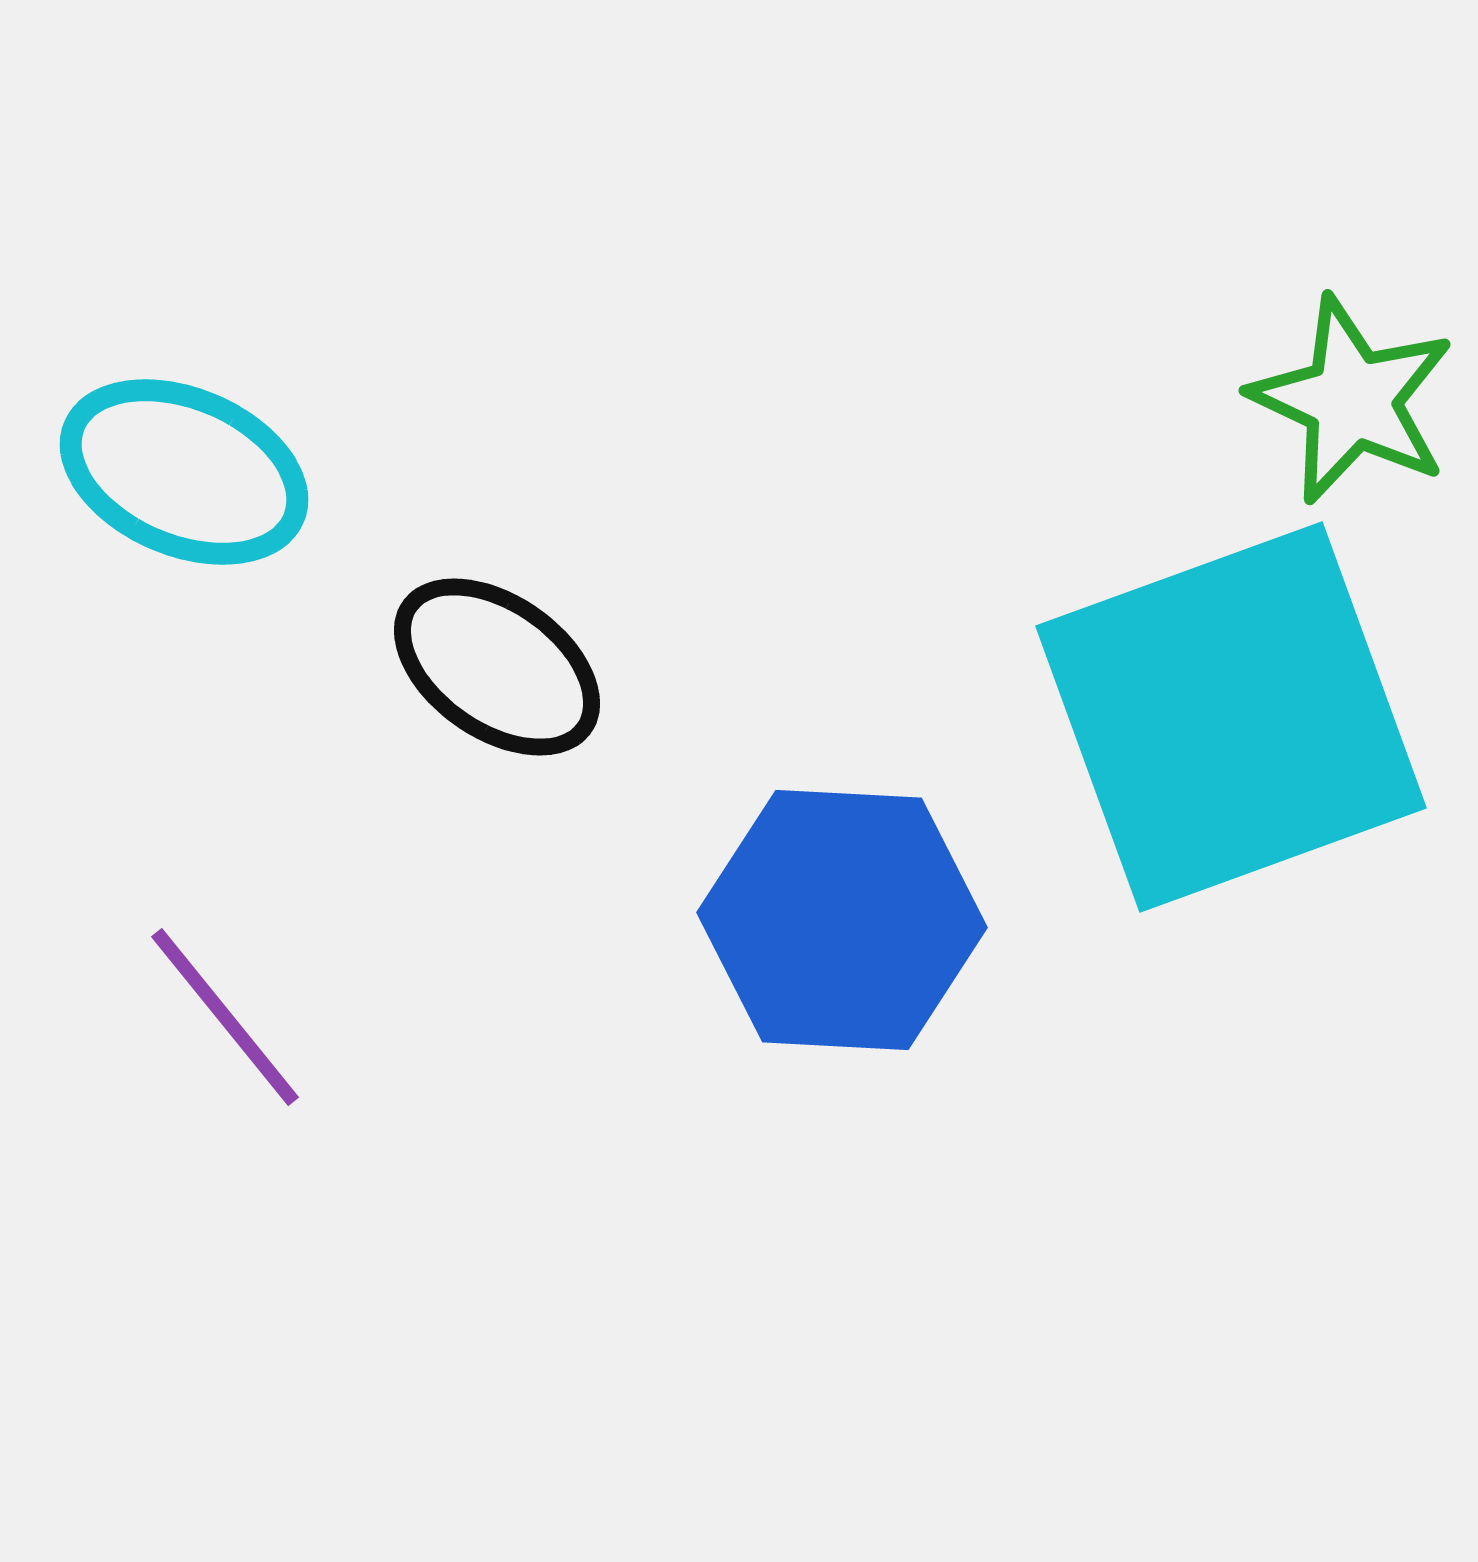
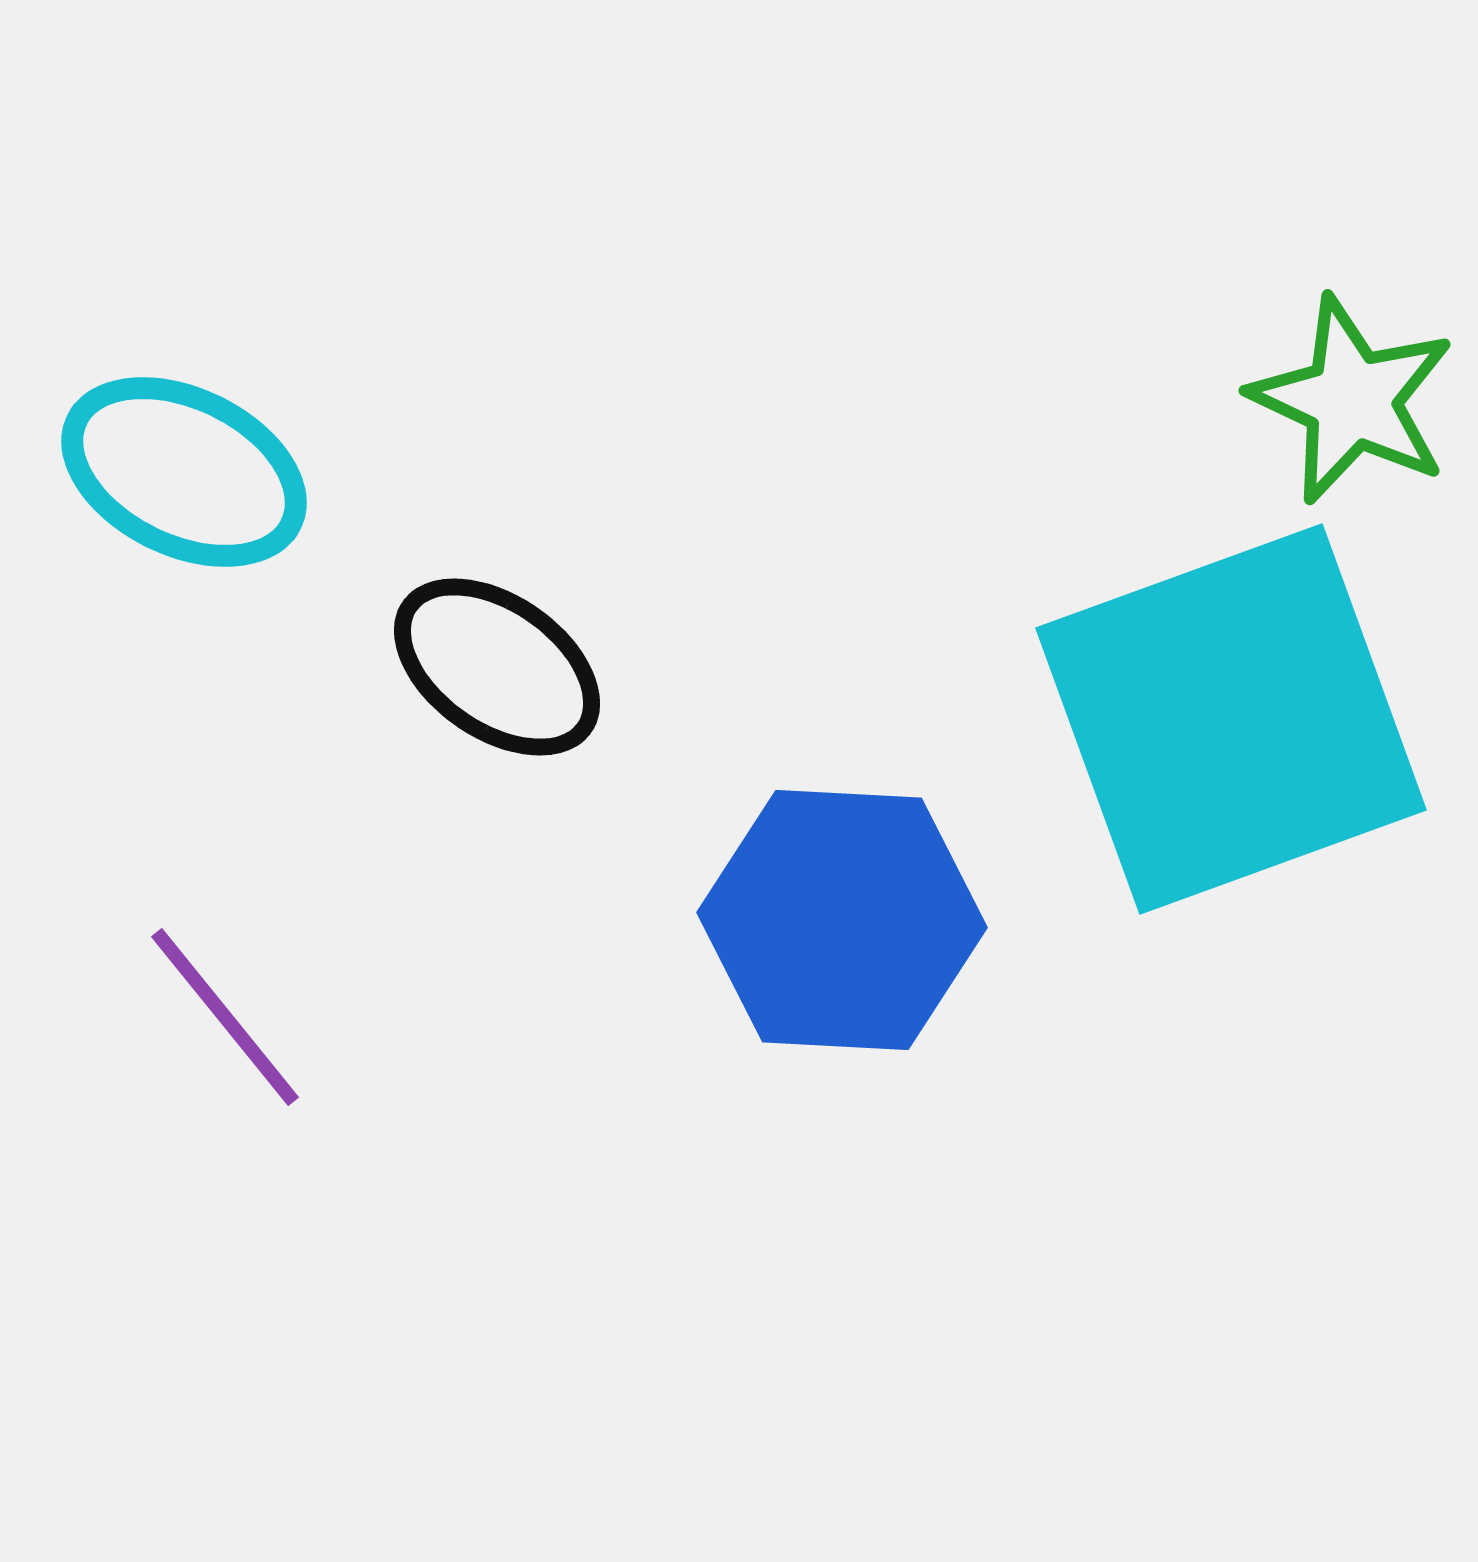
cyan ellipse: rotated 3 degrees clockwise
cyan square: moved 2 px down
